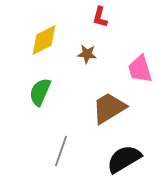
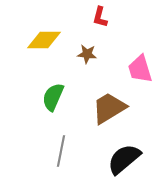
yellow diamond: rotated 28 degrees clockwise
green semicircle: moved 13 px right, 5 px down
gray line: rotated 8 degrees counterclockwise
black semicircle: rotated 9 degrees counterclockwise
